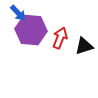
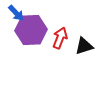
blue arrow: moved 2 px left
purple hexagon: rotated 8 degrees counterclockwise
